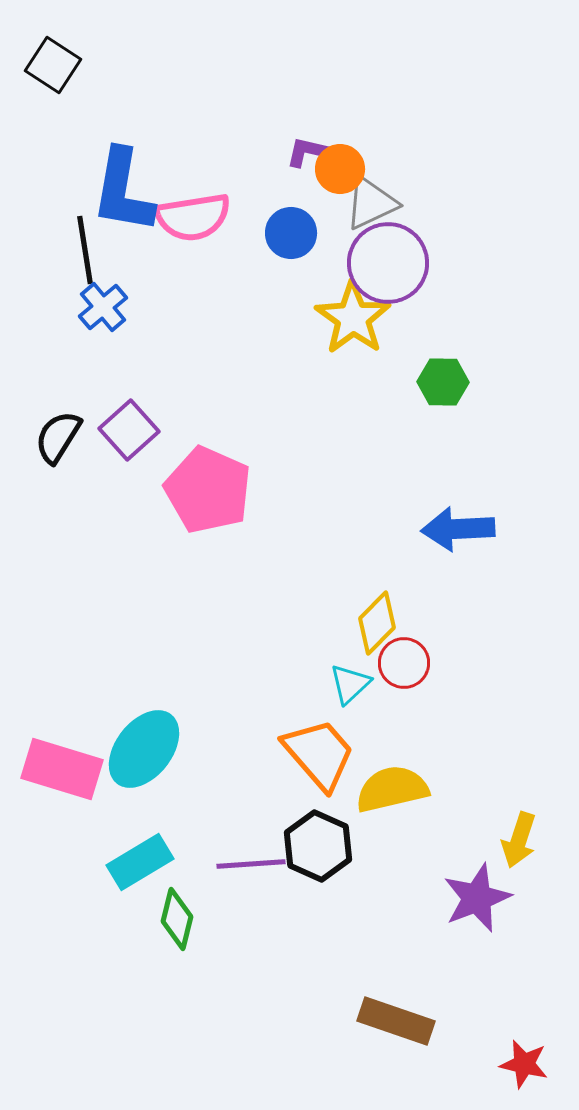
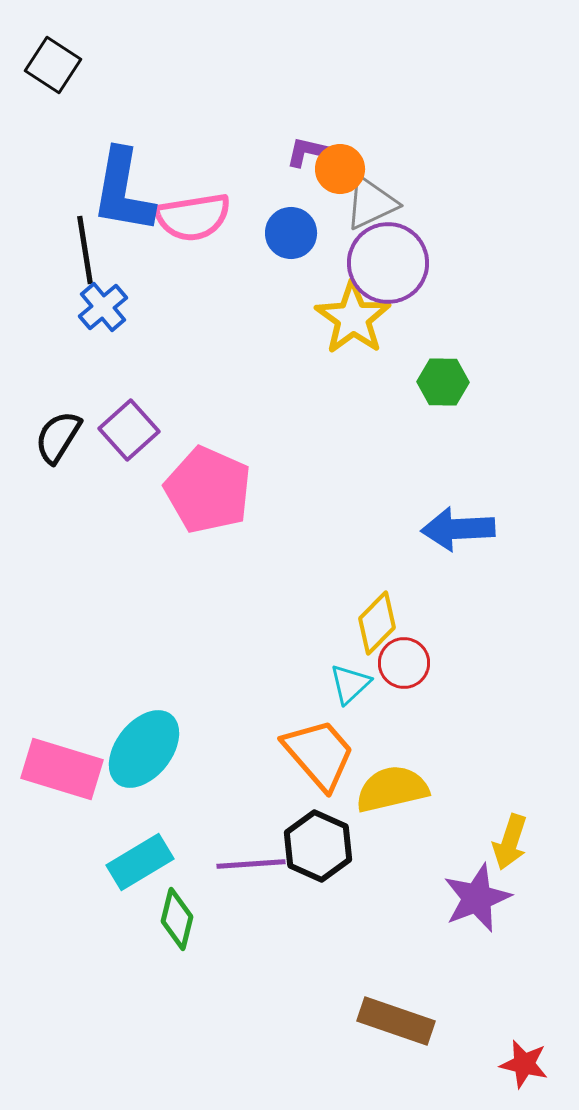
yellow arrow: moved 9 px left, 2 px down
